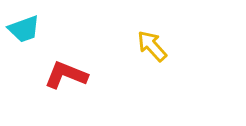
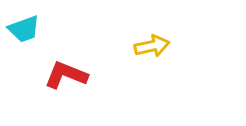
yellow arrow: rotated 120 degrees clockwise
